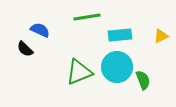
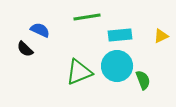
cyan circle: moved 1 px up
